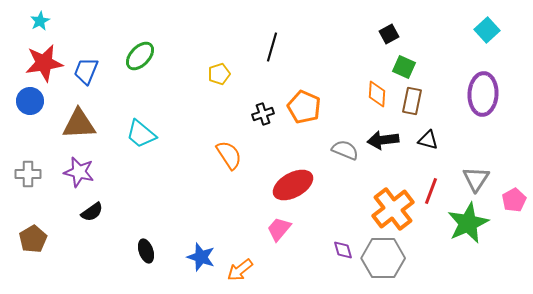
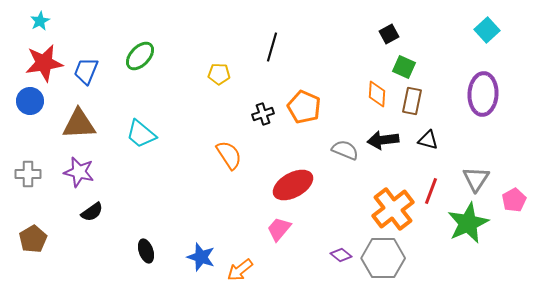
yellow pentagon: rotated 20 degrees clockwise
purple diamond: moved 2 px left, 5 px down; rotated 35 degrees counterclockwise
